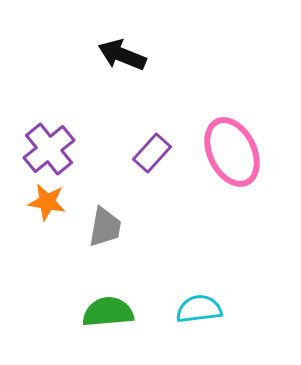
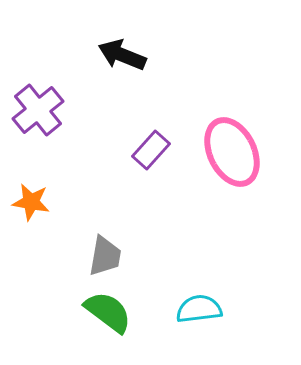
purple cross: moved 11 px left, 39 px up
purple rectangle: moved 1 px left, 3 px up
orange star: moved 16 px left
gray trapezoid: moved 29 px down
green semicircle: rotated 42 degrees clockwise
